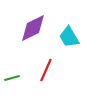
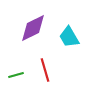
red line: moved 1 px left; rotated 40 degrees counterclockwise
green line: moved 4 px right, 3 px up
